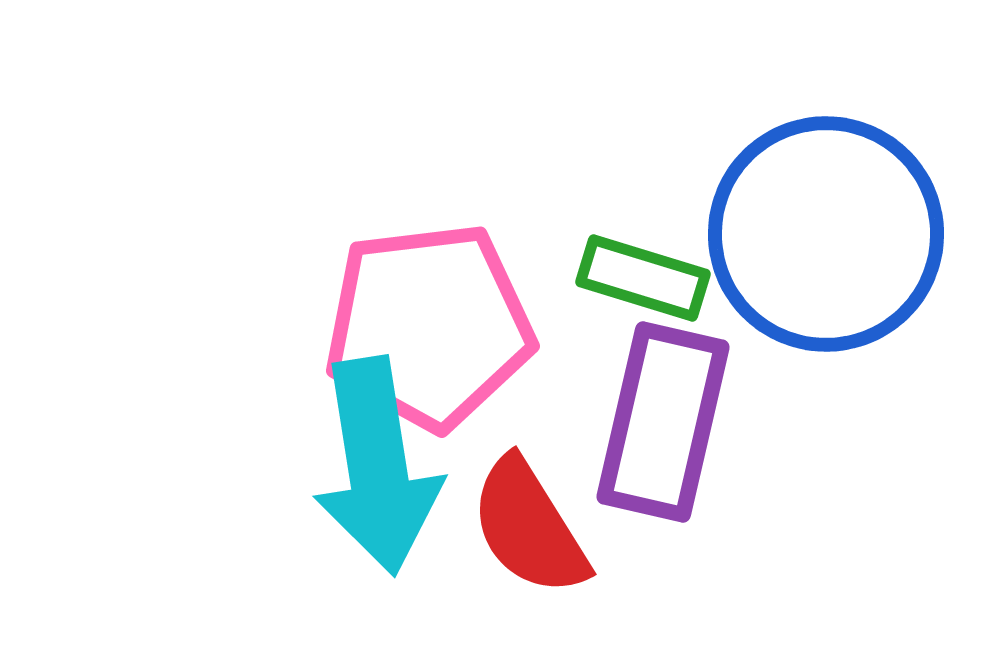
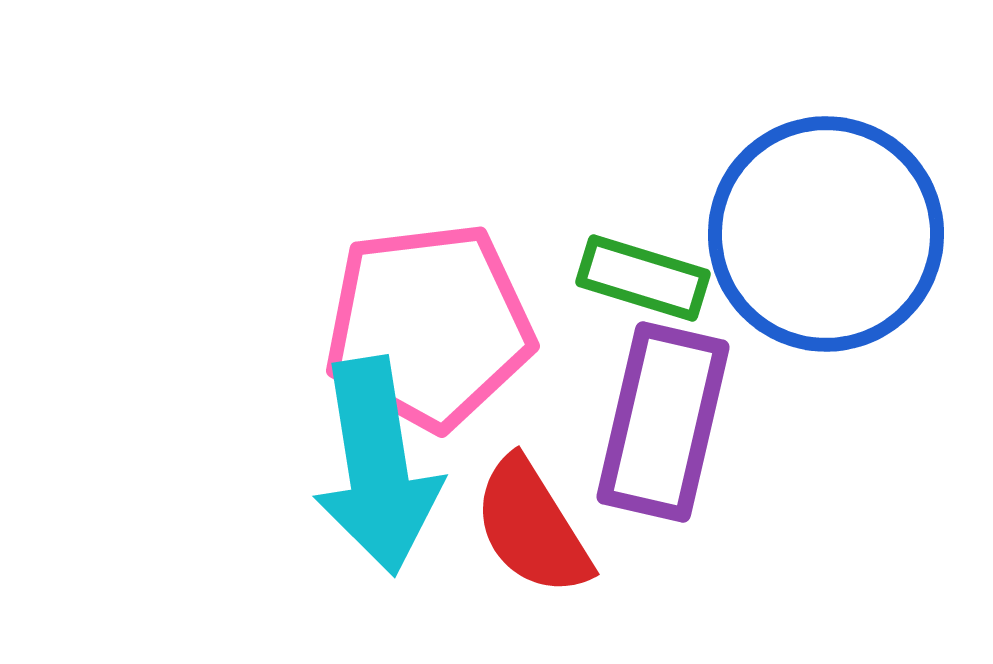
red semicircle: moved 3 px right
